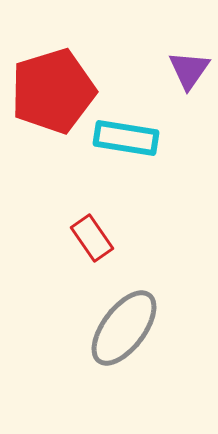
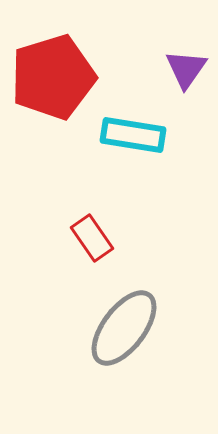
purple triangle: moved 3 px left, 1 px up
red pentagon: moved 14 px up
cyan rectangle: moved 7 px right, 3 px up
